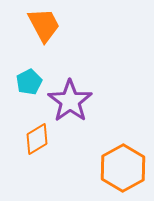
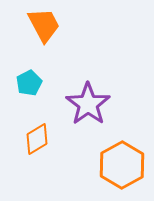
cyan pentagon: moved 1 px down
purple star: moved 18 px right, 3 px down
orange hexagon: moved 1 px left, 3 px up
